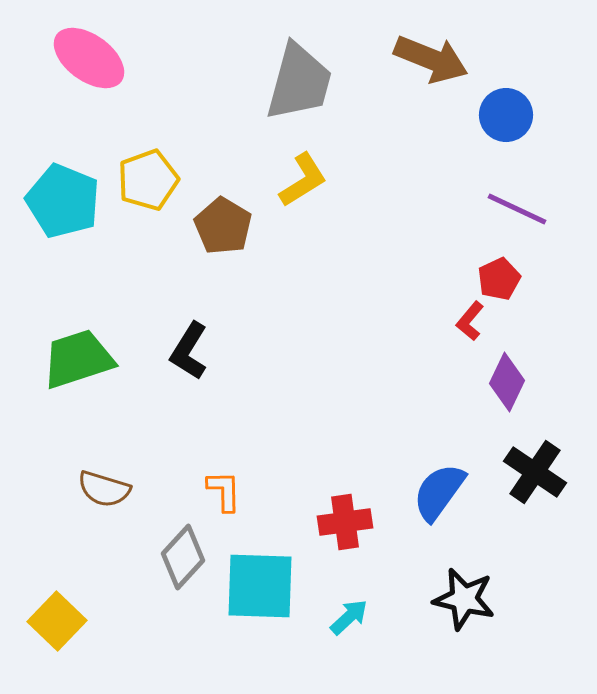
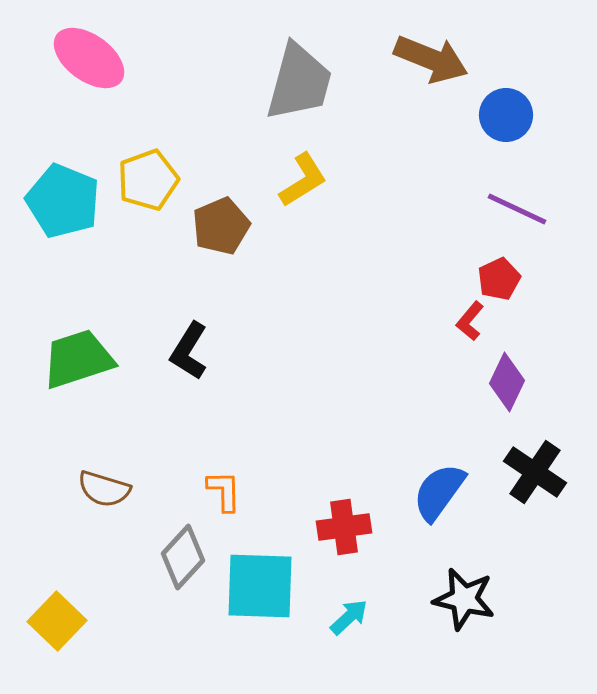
brown pentagon: moved 2 px left; rotated 18 degrees clockwise
red cross: moved 1 px left, 5 px down
